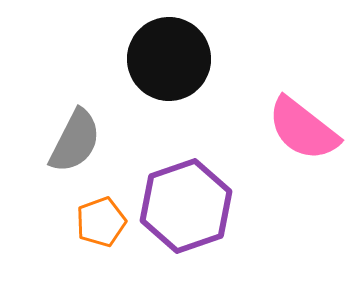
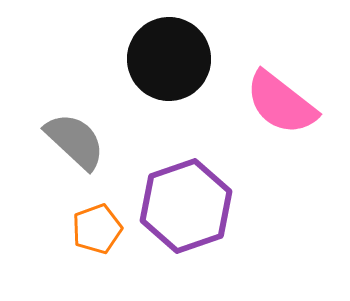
pink semicircle: moved 22 px left, 26 px up
gray semicircle: rotated 74 degrees counterclockwise
orange pentagon: moved 4 px left, 7 px down
